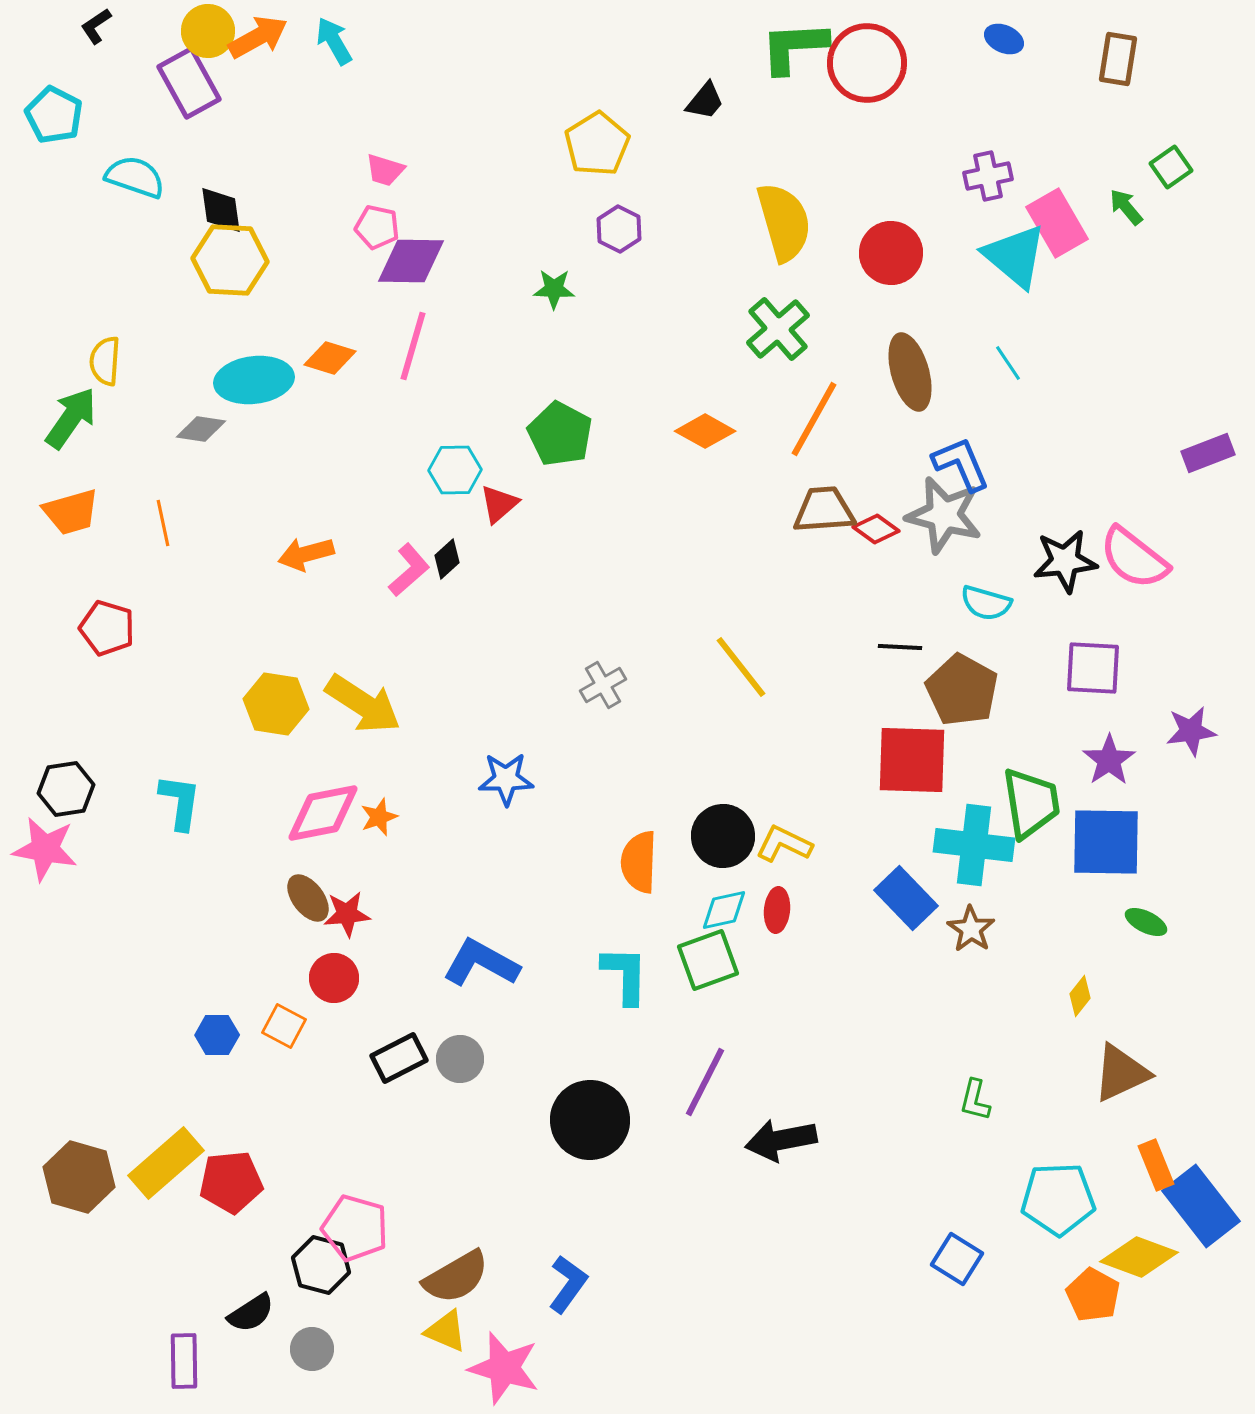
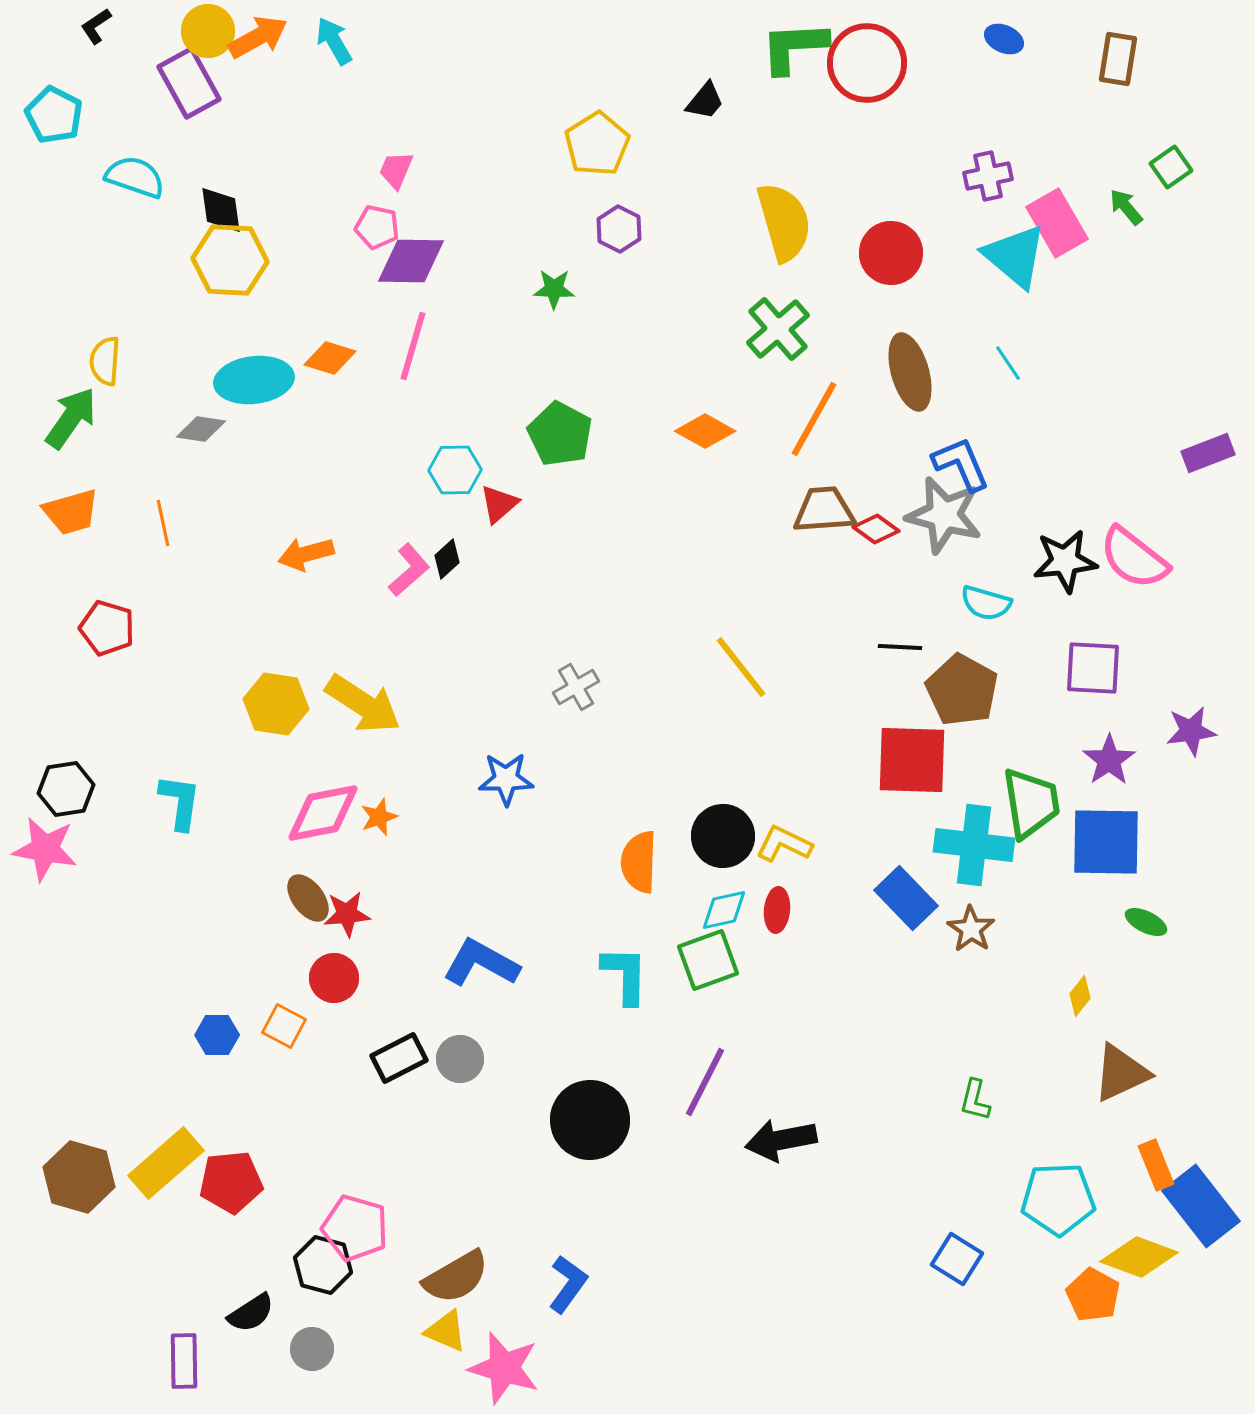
pink trapezoid at (385, 170): moved 11 px right; rotated 96 degrees clockwise
gray cross at (603, 685): moved 27 px left, 2 px down
black hexagon at (321, 1265): moved 2 px right
